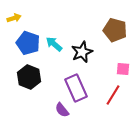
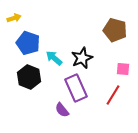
cyan arrow: moved 14 px down
black star: moved 6 px down
